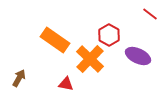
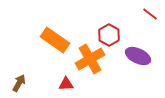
orange cross: rotated 16 degrees clockwise
brown arrow: moved 5 px down
red triangle: rotated 14 degrees counterclockwise
